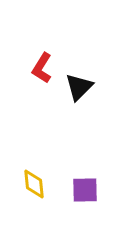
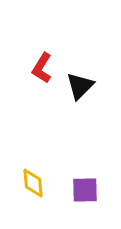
black triangle: moved 1 px right, 1 px up
yellow diamond: moved 1 px left, 1 px up
